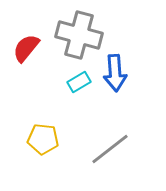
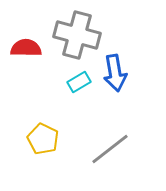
gray cross: moved 2 px left
red semicircle: rotated 52 degrees clockwise
blue arrow: rotated 6 degrees counterclockwise
yellow pentagon: rotated 20 degrees clockwise
